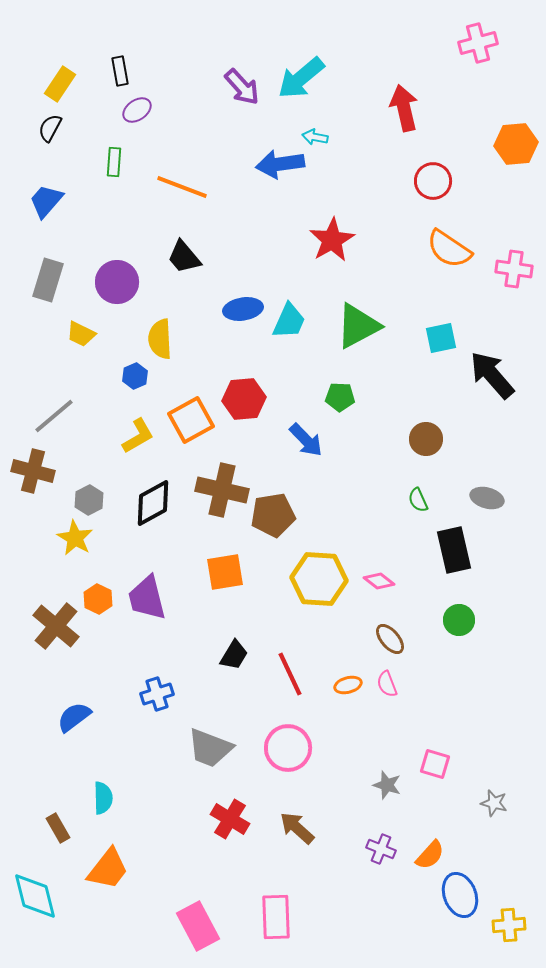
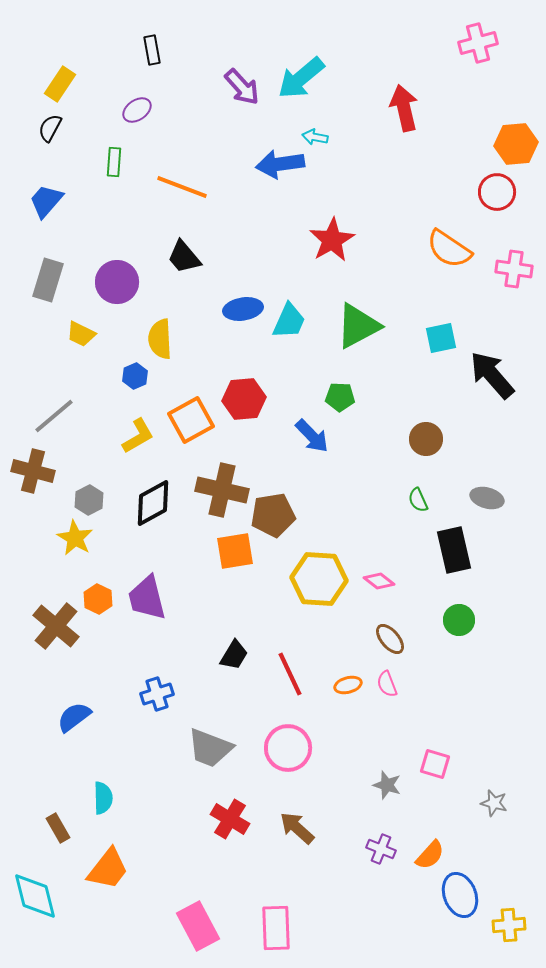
black rectangle at (120, 71): moved 32 px right, 21 px up
red circle at (433, 181): moved 64 px right, 11 px down
blue arrow at (306, 440): moved 6 px right, 4 px up
orange square at (225, 572): moved 10 px right, 21 px up
pink rectangle at (276, 917): moved 11 px down
